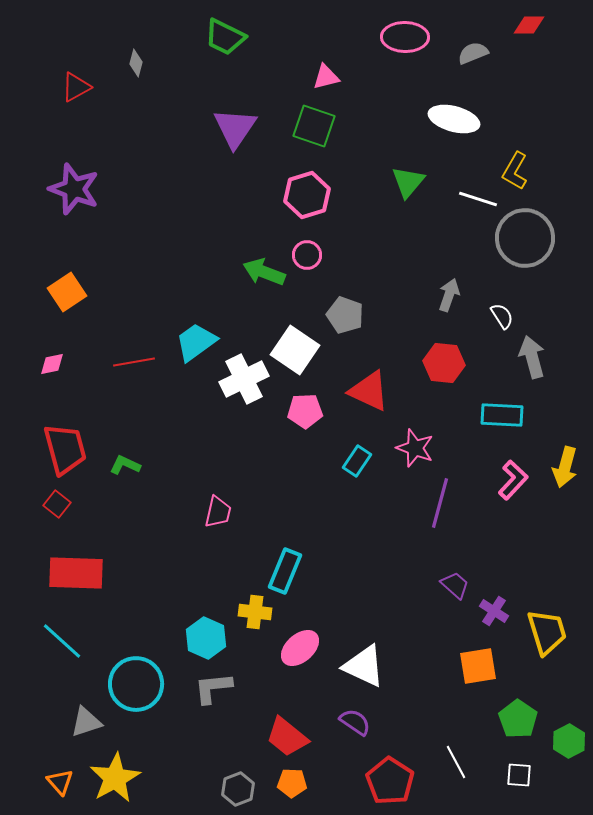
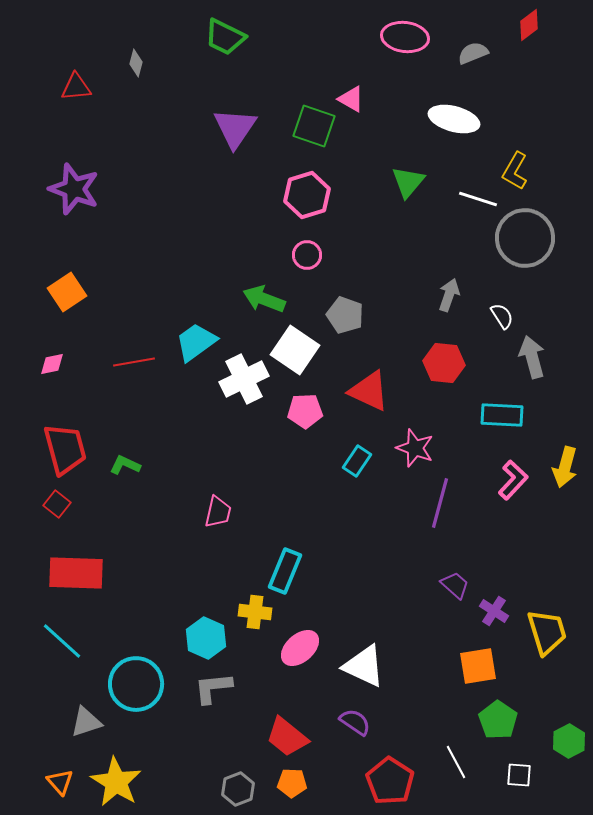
red diamond at (529, 25): rotated 36 degrees counterclockwise
pink ellipse at (405, 37): rotated 6 degrees clockwise
pink triangle at (326, 77): moved 25 px right, 22 px down; rotated 44 degrees clockwise
red triangle at (76, 87): rotated 24 degrees clockwise
green arrow at (264, 272): moved 27 px down
green pentagon at (518, 719): moved 20 px left, 1 px down
yellow star at (115, 778): moved 1 px right, 4 px down; rotated 12 degrees counterclockwise
